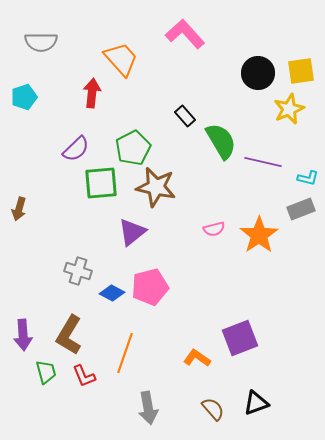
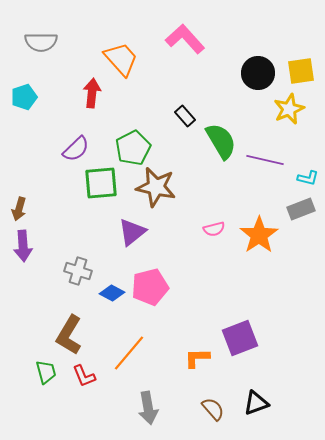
pink L-shape: moved 5 px down
purple line: moved 2 px right, 2 px up
purple arrow: moved 89 px up
orange line: moved 4 px right; rotated 21 degrees clockwise
orange L-shape: rotated 36 degrees counterclockwise
